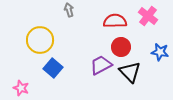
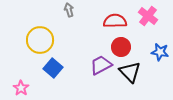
pink star: rotated 14 degrees clockwise
